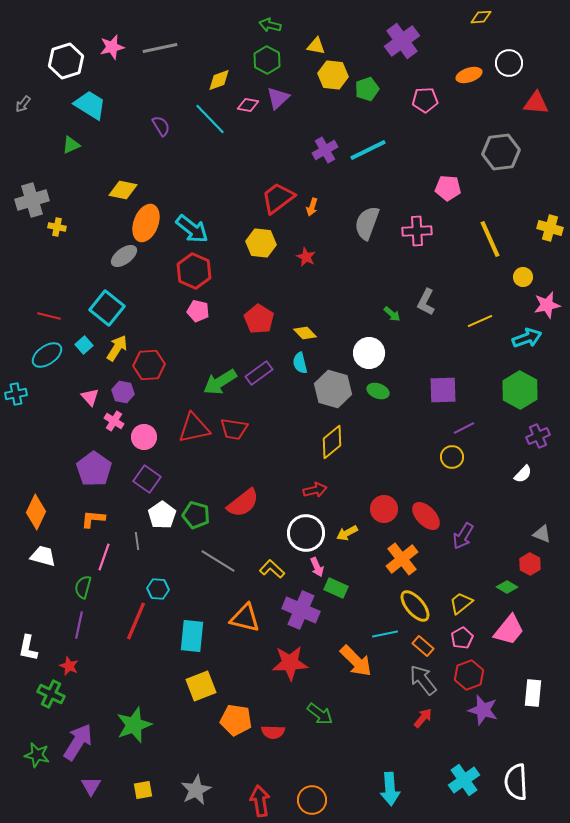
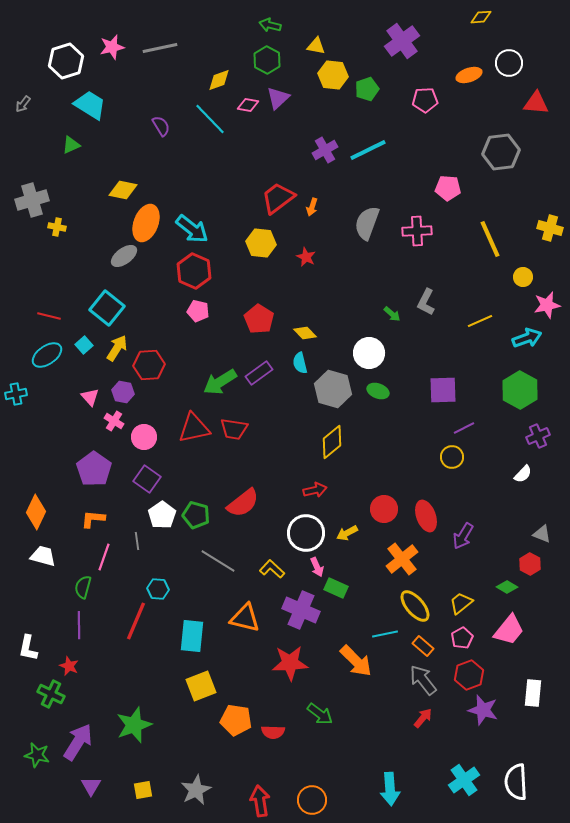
red ellipse at (426, 516): rotated 24 degrees clockwise
purple line at (79, 625): rotated 12 degrees counterclockwise
